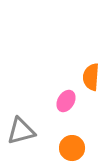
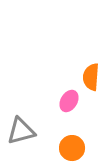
pink ellipse: moved 3 px right
